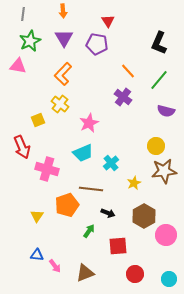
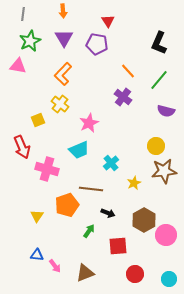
cyan trapezoid: moved 4 px left, 3 px up
brown hexagon: moved 4 px down
